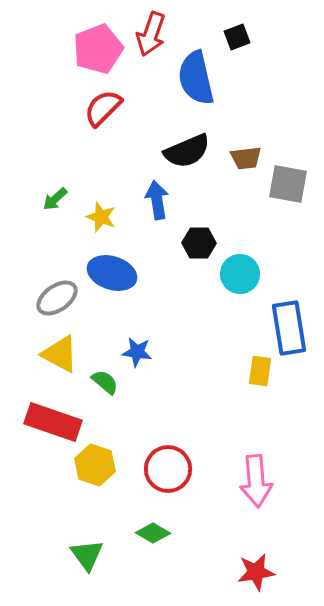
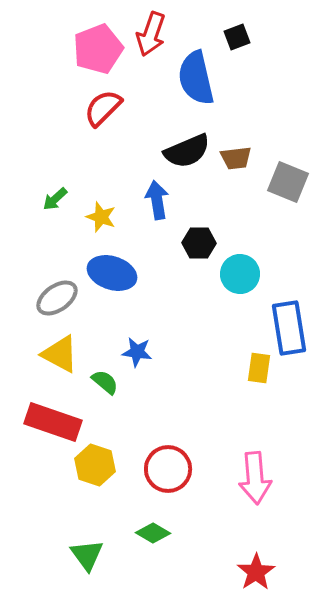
brown trapezoid: moved 10 px left
gray square: moved 2 px up; rotated 12 degrees clockwise
yellow rectangle: moved 1 px left, 3 px up
pink arrow: moved 1 px left, 3 px up
red star: rotated 24 degrees counterclockwise
